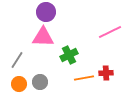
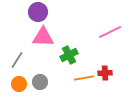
purple circle: moved 8 px left
red cross: moved 1 px left
